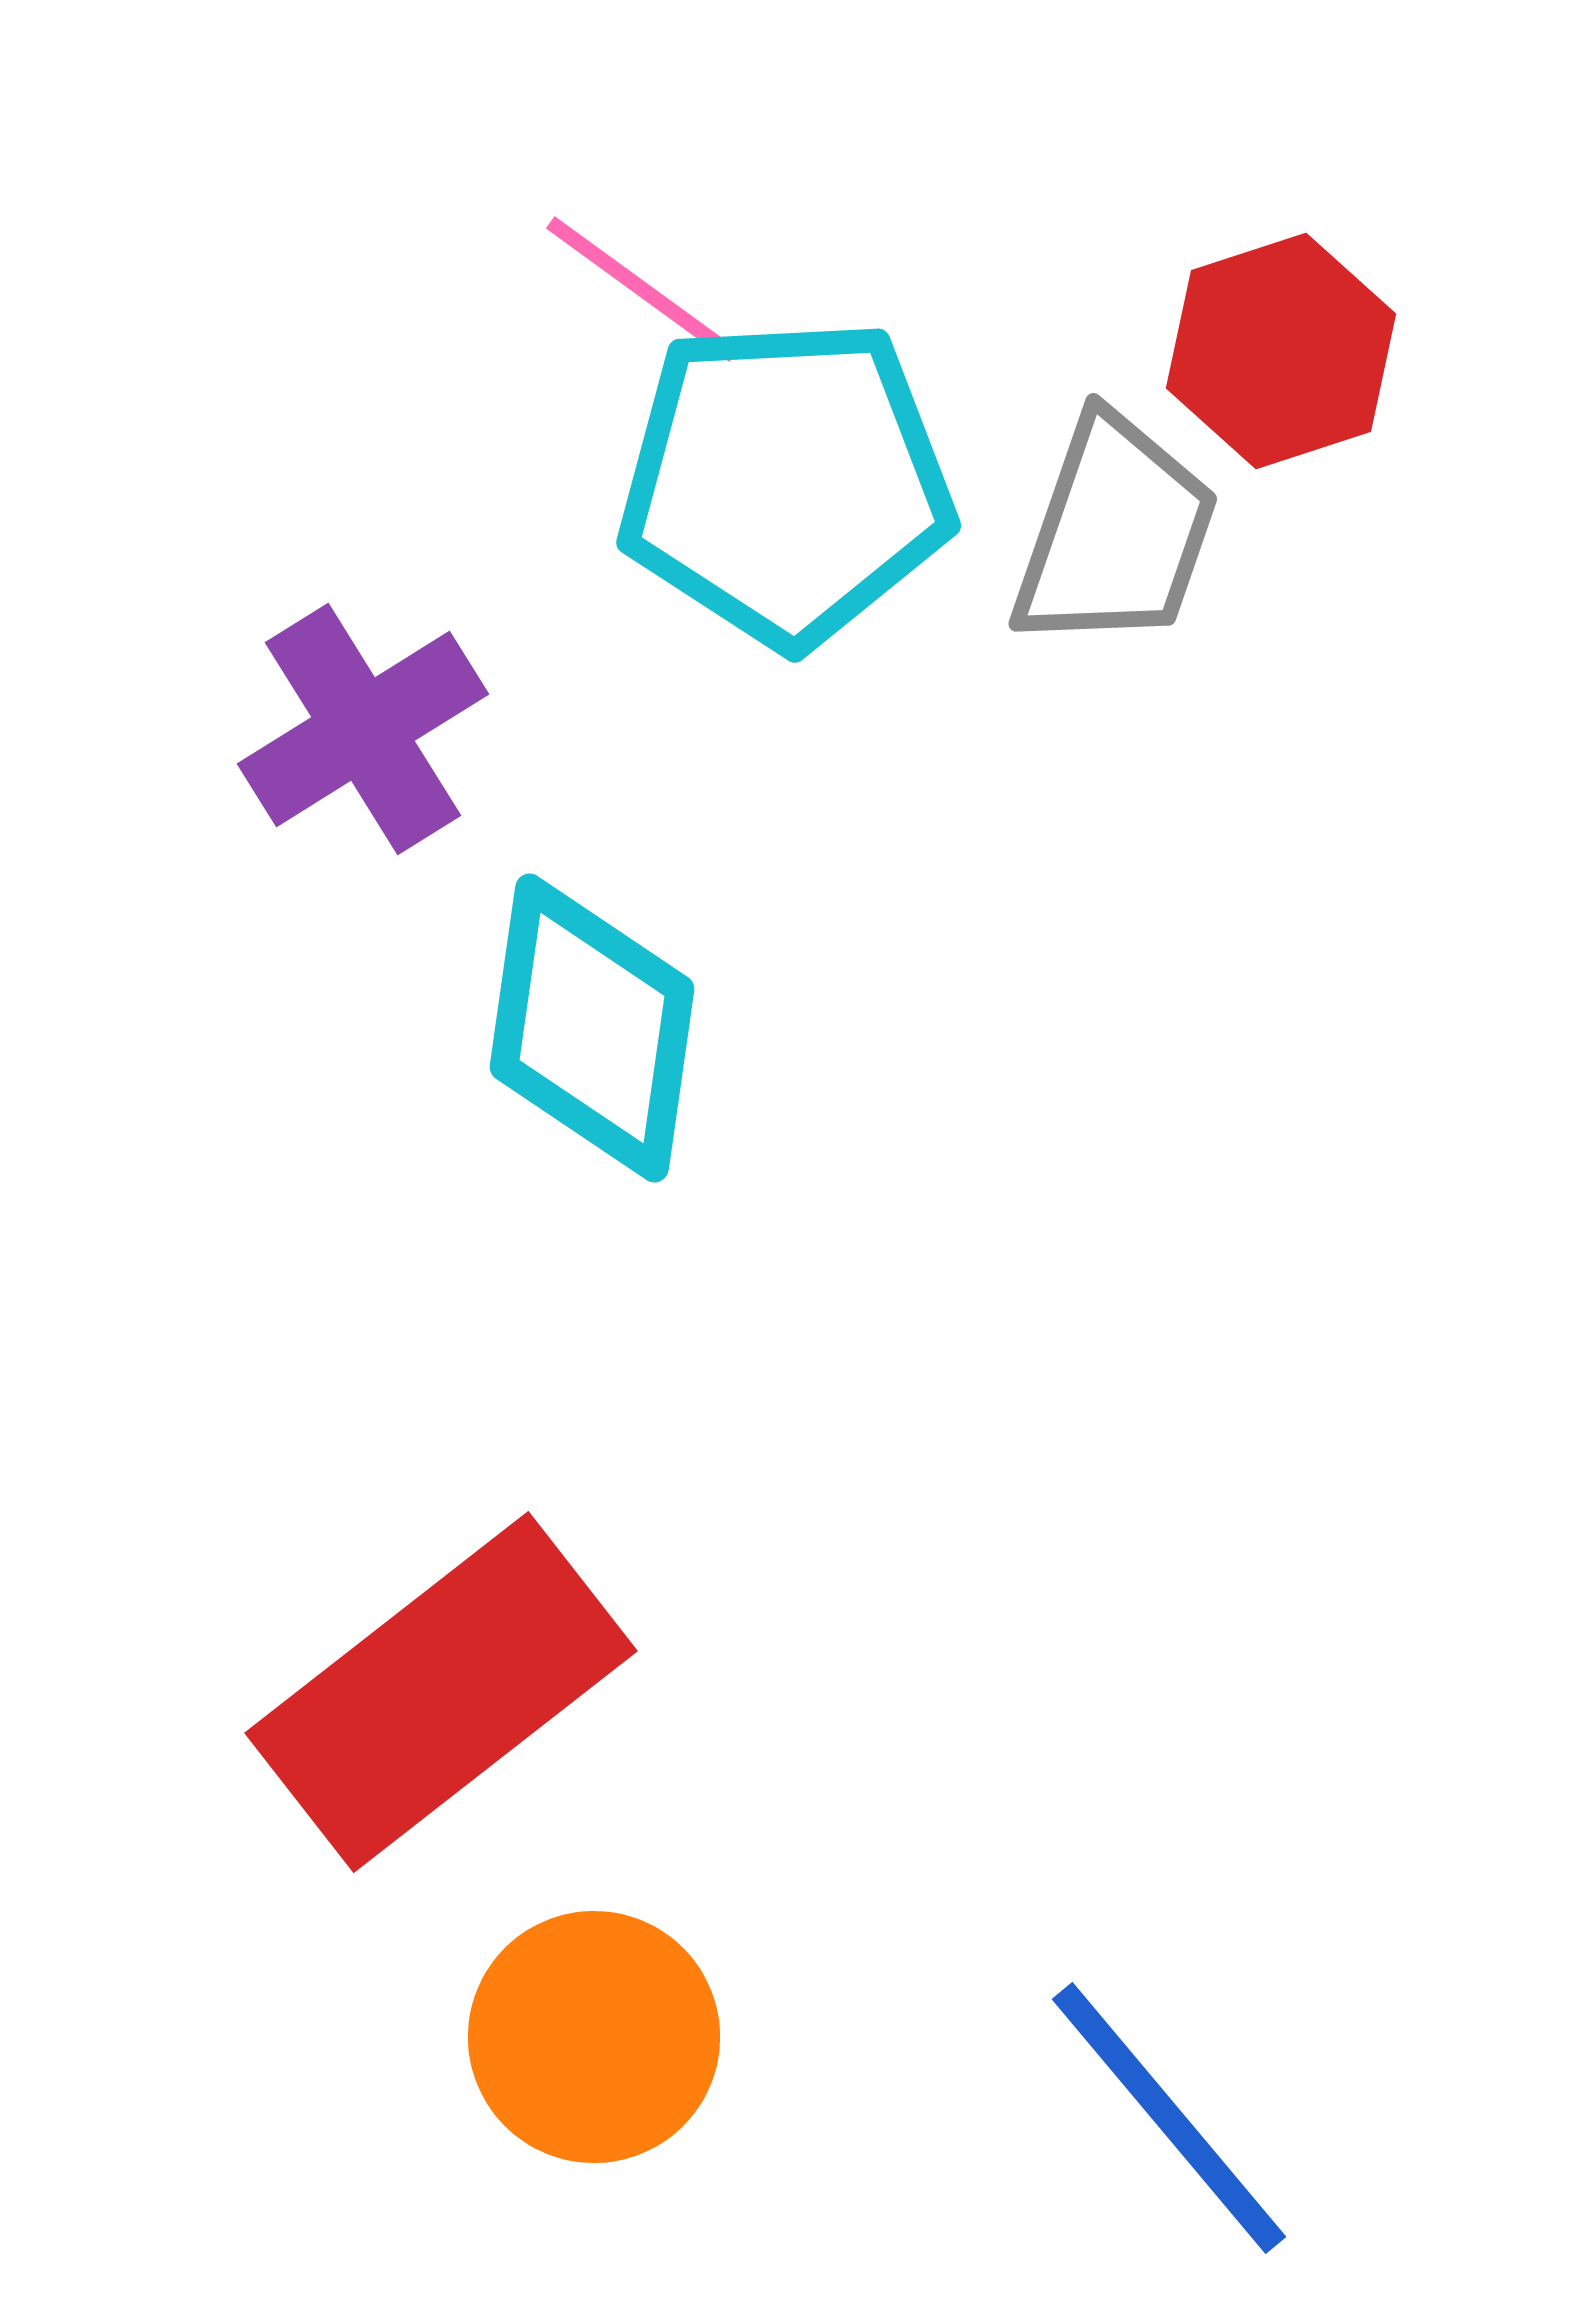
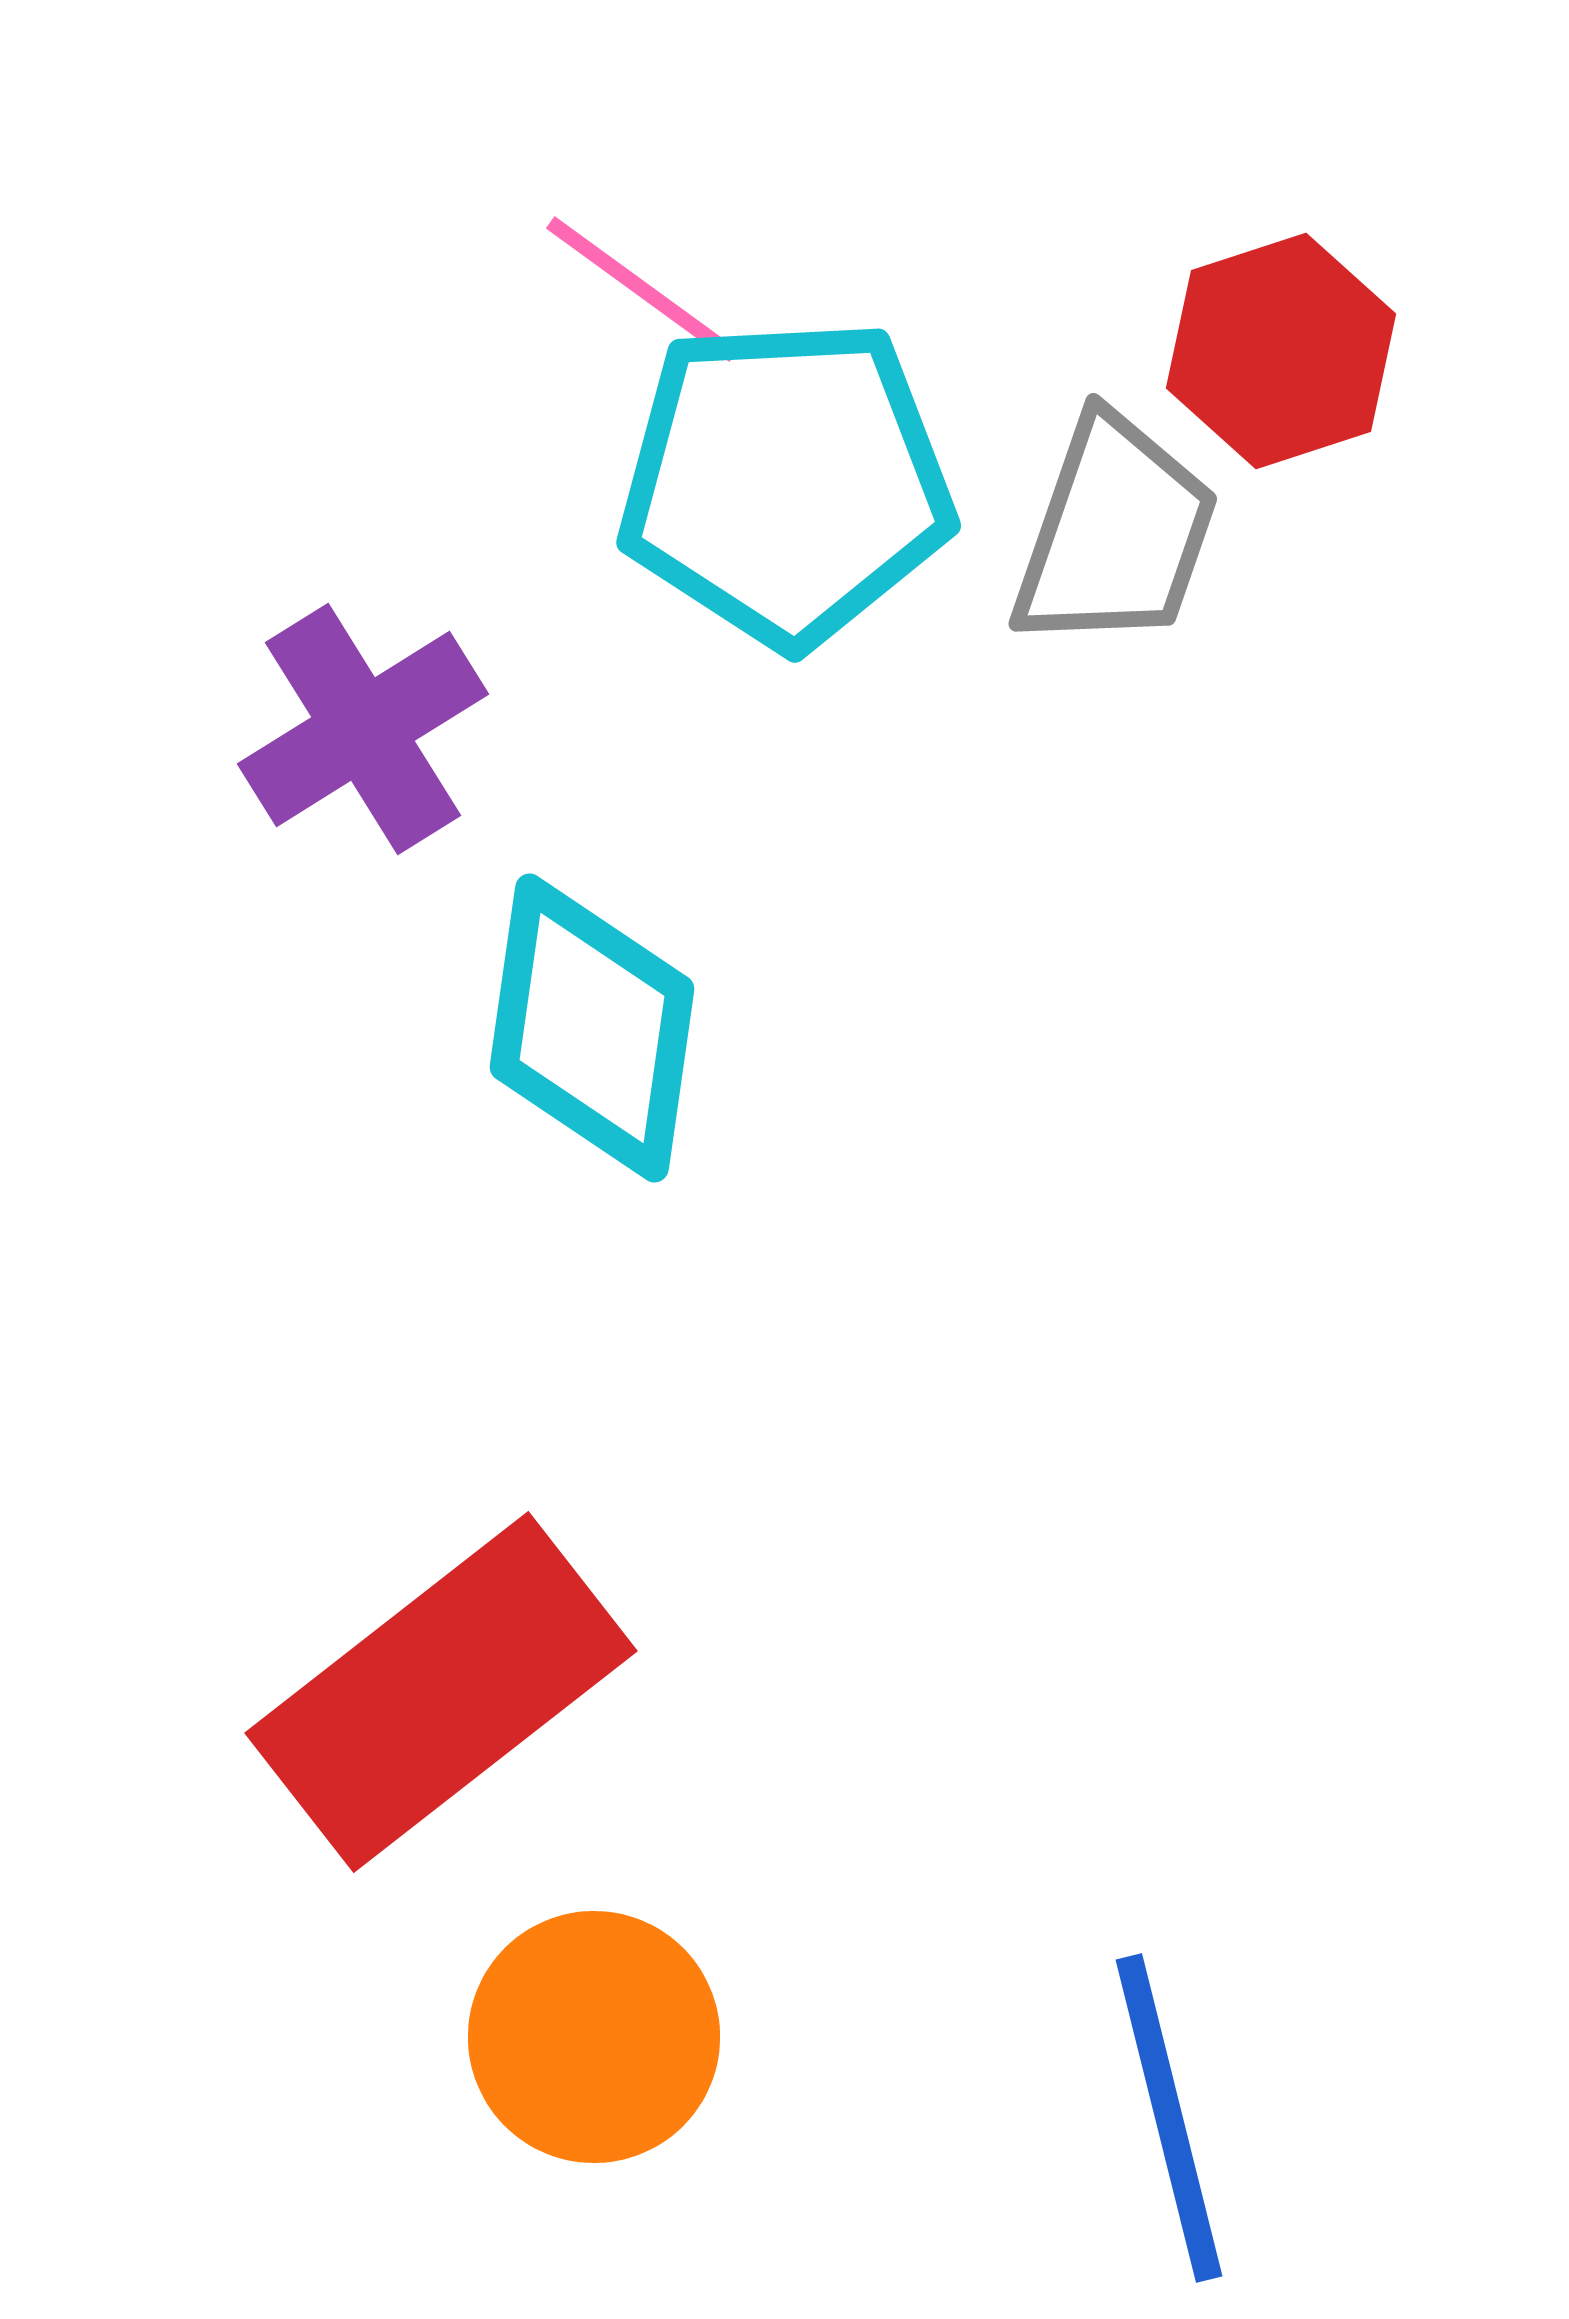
blue line: rotated 26 degrees clockwise
